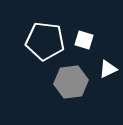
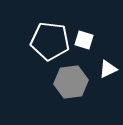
white pentagon: moved 5 px right
